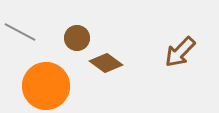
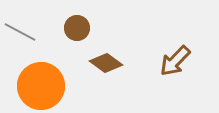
brown circle: moved 10 px up
brown arrow: moved 5 px left, 9 px down
orange circle: moved 5 px left
